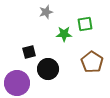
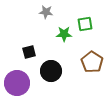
gray star: rotated 24 degrees clockwise
black circle: moved 3 px right, 2 px down
